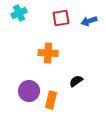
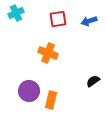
cyan cross: moved 3 px left
red square: moved 3 px left, 1 px down
orange cross: rotated 18 degrees clockwise
black semicircle: moved 17 px right
